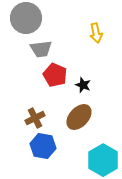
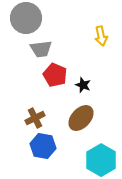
yellow arrow: moved 5 px right, 3 px down
brown ellipse: moved 2 px right, 1 px down
cyan hexagon: moved 2 px left
